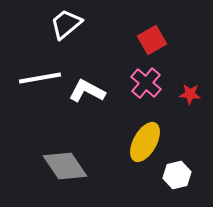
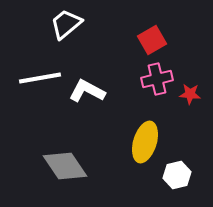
pink cross: moved 11 px right, 4 px up; rotated 36 degrees clockwise
yellow ellipse: rotated 12 degrees counterclockwise
